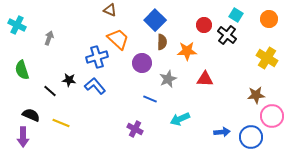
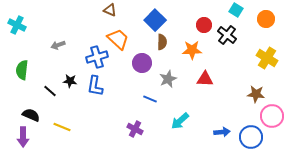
cyan square: moved 5 px up
orange circle: moved 3 px left
gray arrow: moved 9 px right, 7 px down; rotated 128 degrees counterclockwise
orange star: moved 5 px right, 1 px up
green semicircle: rotated 24 degrees clockwise
black star: moved 1 px right, 1 px down
blue L-shape: rotated 130 degrees counterclockwise
brown star: moved 1 px up; rotated 12 degrees clockwise
cyan arrow: moved 2 px down; rotated 18 degrees counterclockwise
yellow line: moved 1 px right, 4 px down
